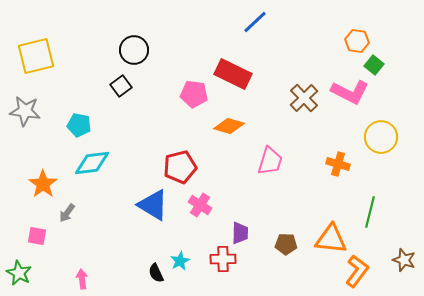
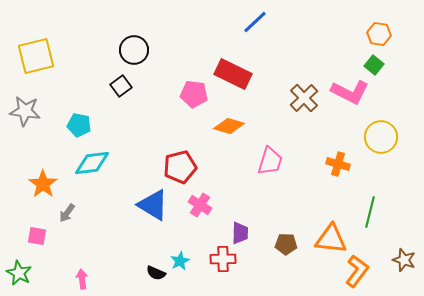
orange hexagon: moved 22 px right, 7 px up
black semicircle: rotated 42 degrees counterclockwise
